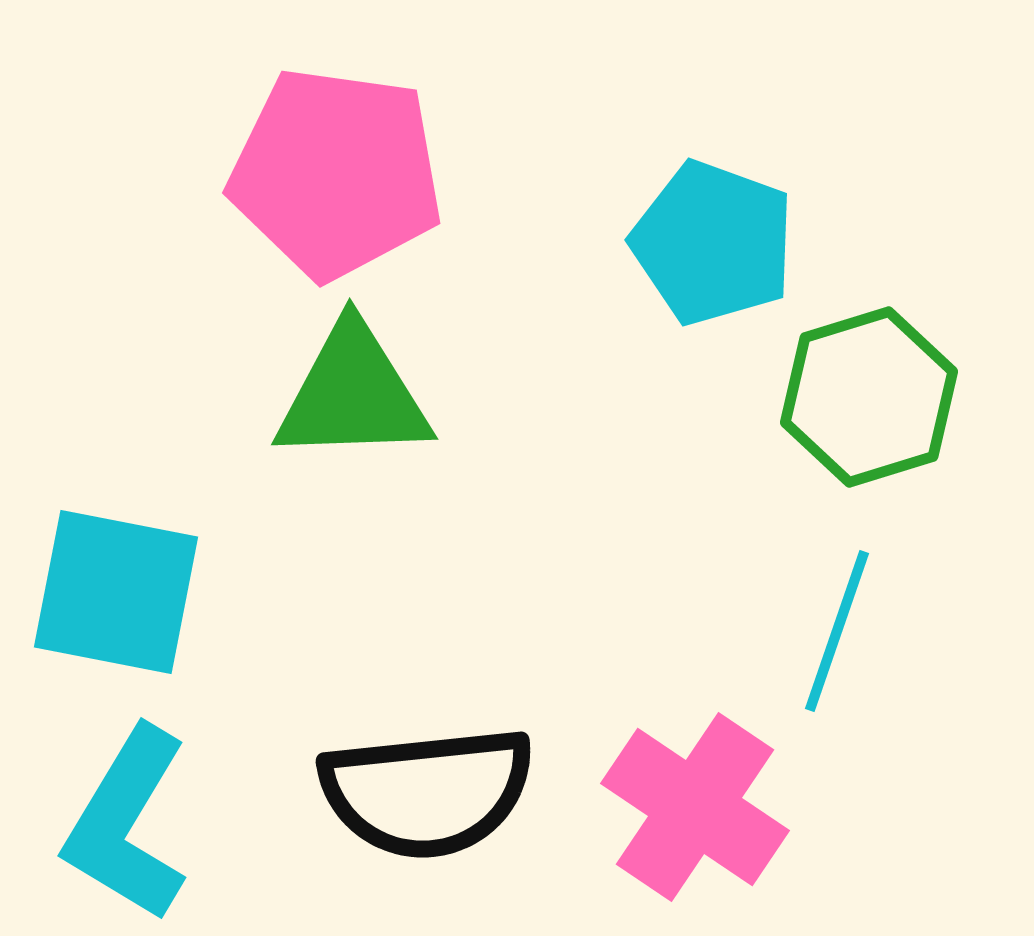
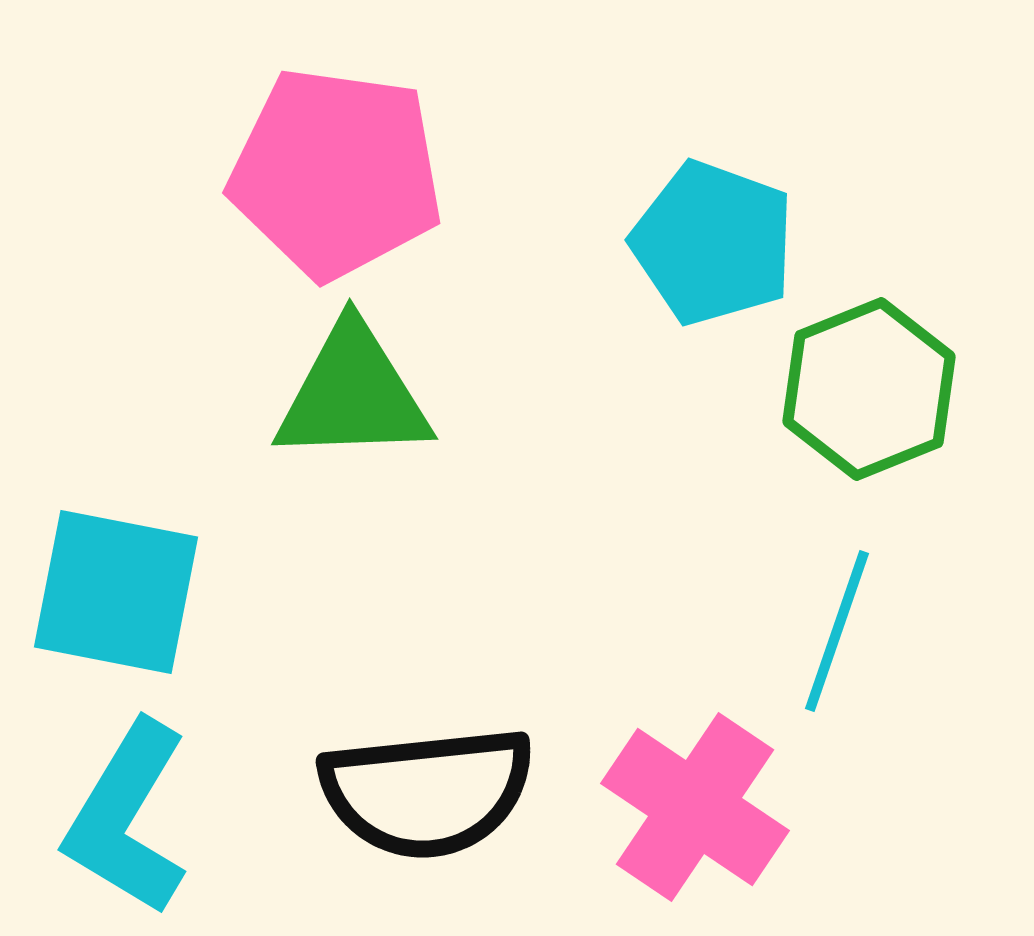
green hexagon: moved 8 px up; rotated 5 degrees counterclockwise
cyan L-shape: moved 6 px up
